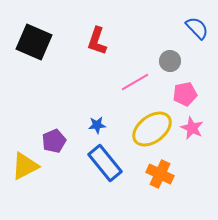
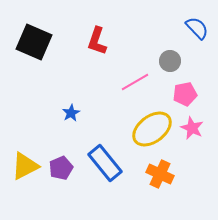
blue star: moved 26 px left, 12 px up; rotated 24 degrees counterclockwise
purple pentagon: moved 7 px right, 27 px down
